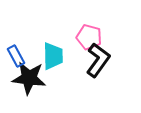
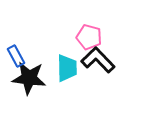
cyan trapezoid: moved 14 px right, 12 px down
black L-shape: rotated 80 degrees counterclockwise
